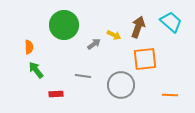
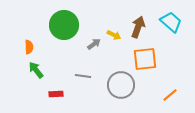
orange line: rotated 42 degrees counterclockwise
